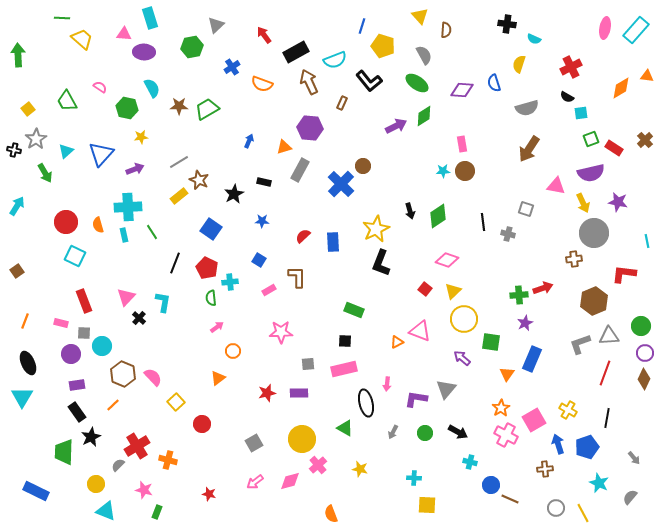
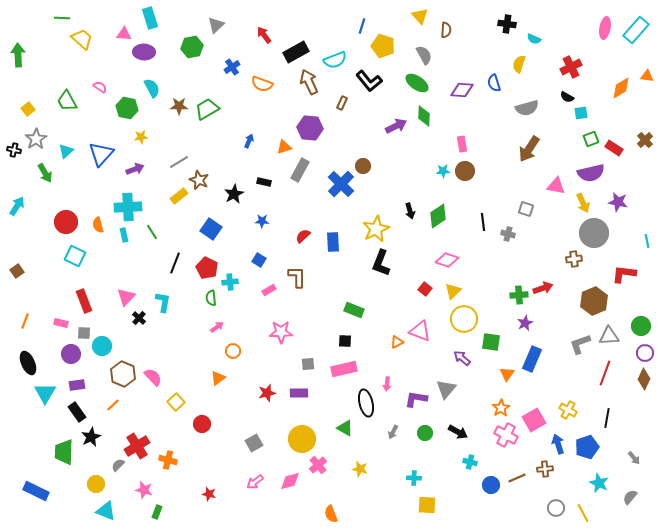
green diamond at (424, 116): rotated 55 degrees counterclockwise
cyan triangle at (22, 397): moved 23 px right, 4 px up
brown line at (510, 499): moved 7 px right, 21 px up; rotated 48 degrees counterclockwise
